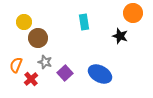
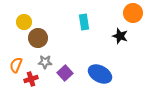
gray star: rotated 16 degrees counterclockwise
red cross: rotated 24 degrees clockwise
